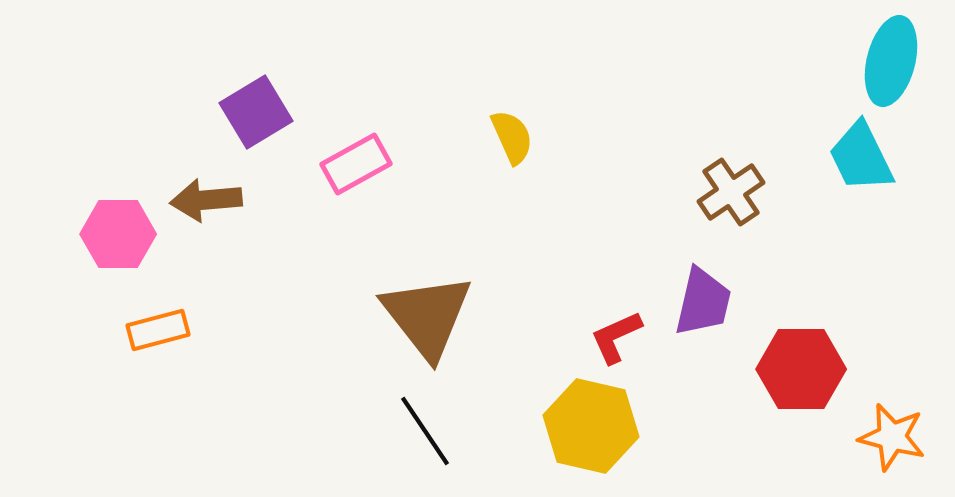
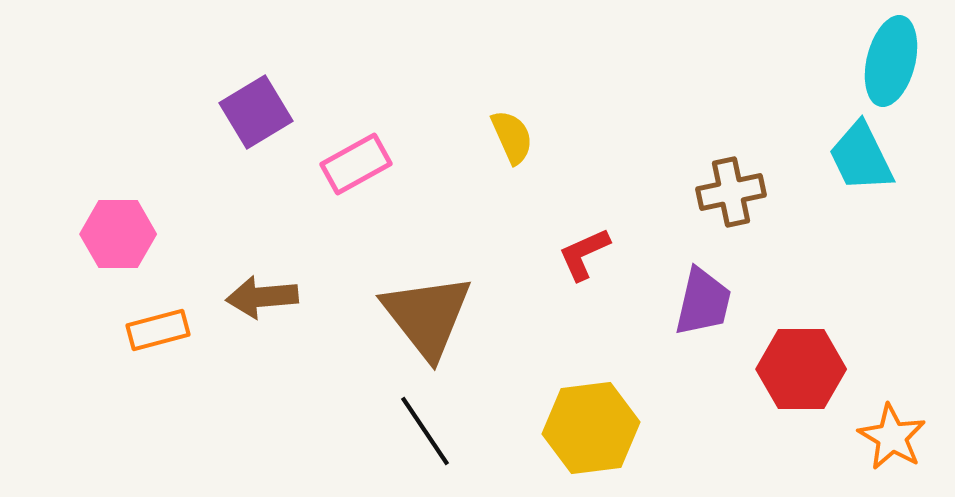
brown cross: rotated 22 degrees clockwise
brown arrow: moved 56 px right, 97 px down
red L-shape: moved 32 px left, 83 px up
yellow hexagon: moved 2 px down; rotated 20 degrees counterclockwise
orange star: rotated 16 degrees clockwise
